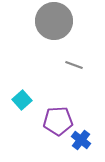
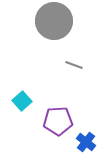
cyan square: moved 1 px down
blue cross: moved 5 px right, 2 px down
